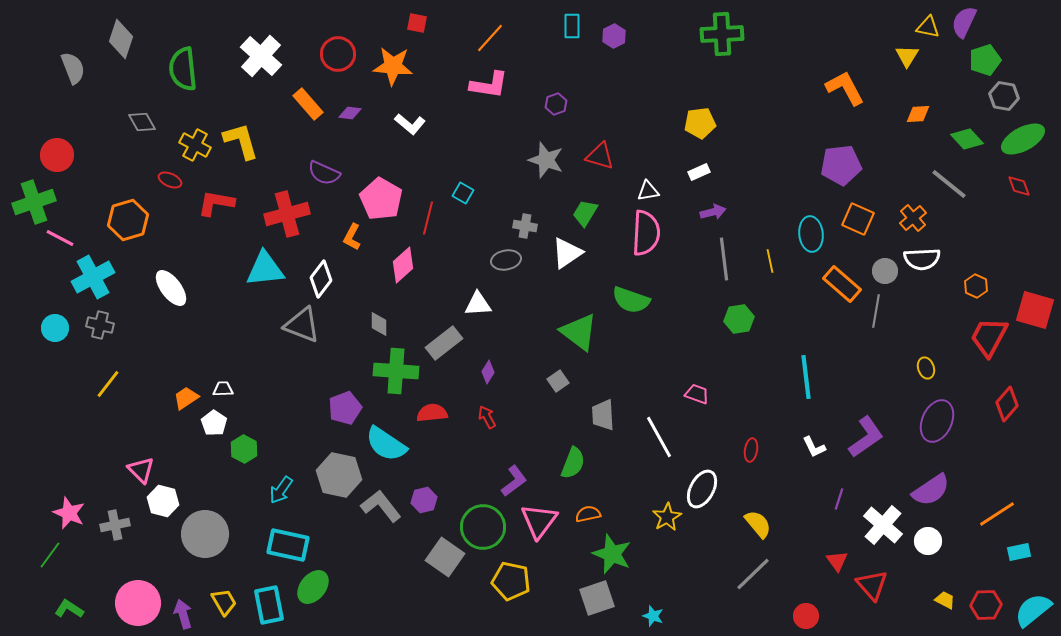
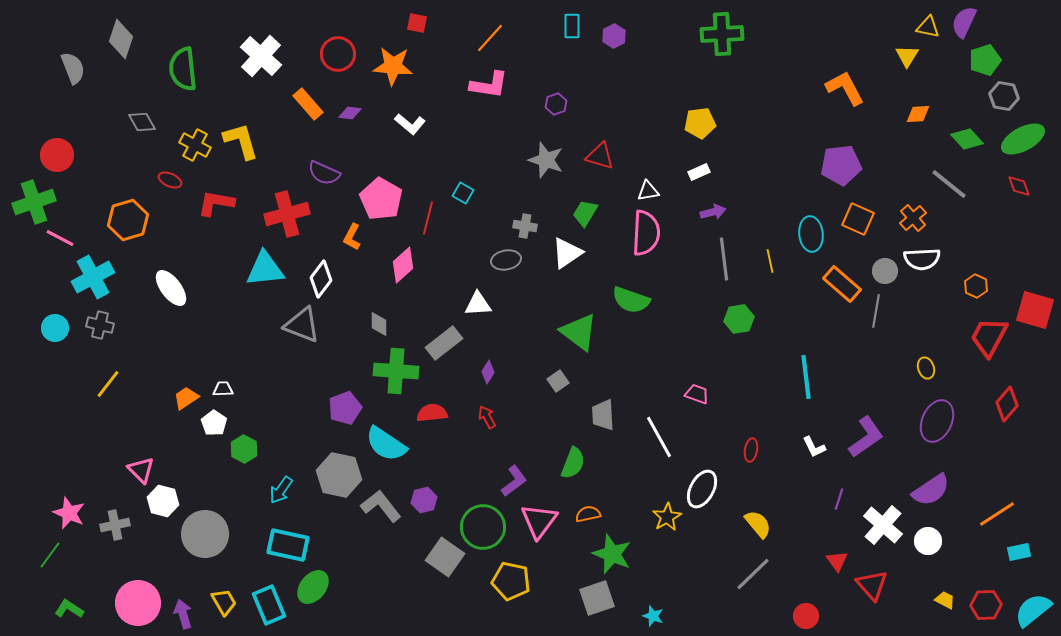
cyan rectangle at (269, 605): rotated 12 degrees counterclockwise
